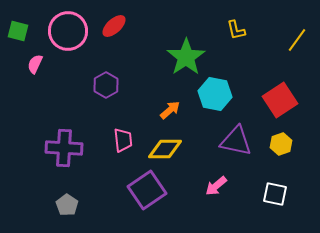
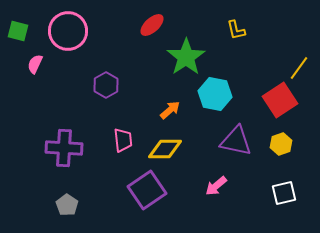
red ellipse: moved 38 px right, 1 px up
yellow line: moved 2 px right, 28 px down
white square: moved 9 px right, 1 px up; rotated 25 degrees counterclockwise
